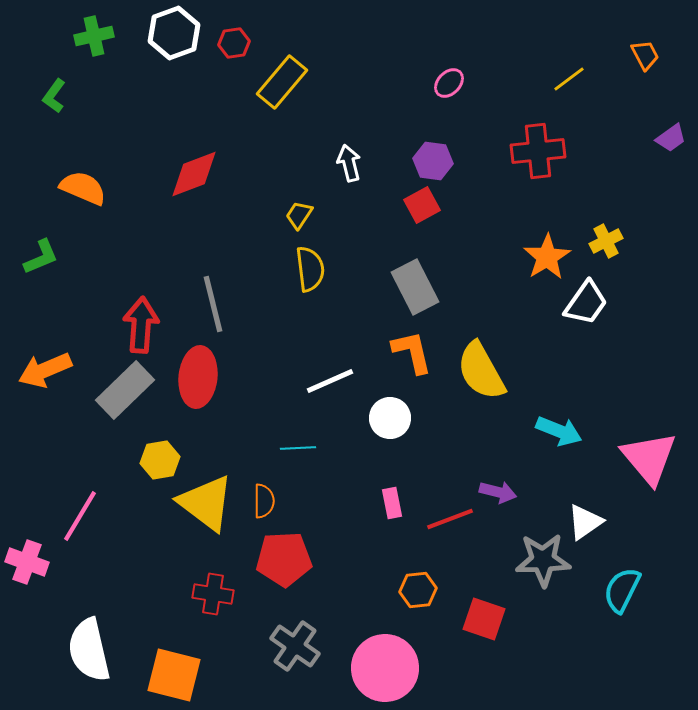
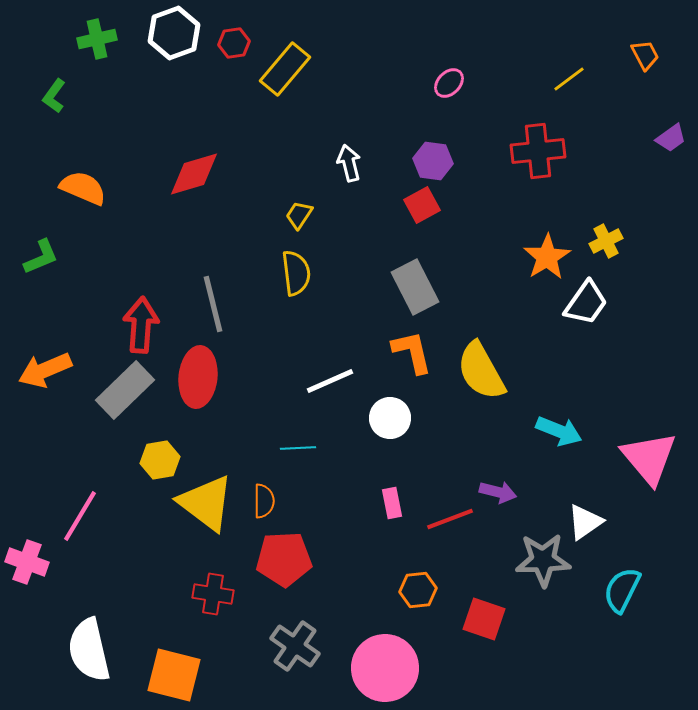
green cross at (94, 36): moved 3 px right, 3 px down
yellow rectangle at (282, 82): moved 3 px right, 13 px up
red diamond at (194, 174): rotated 4 degrees clockwise
yellow semicircle at (310, 269): moved 14 px left, 4 px down
